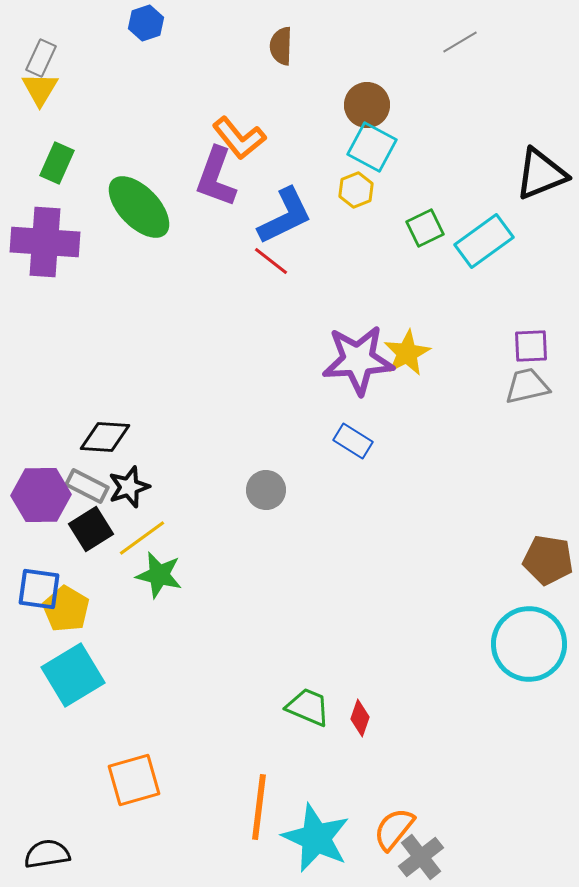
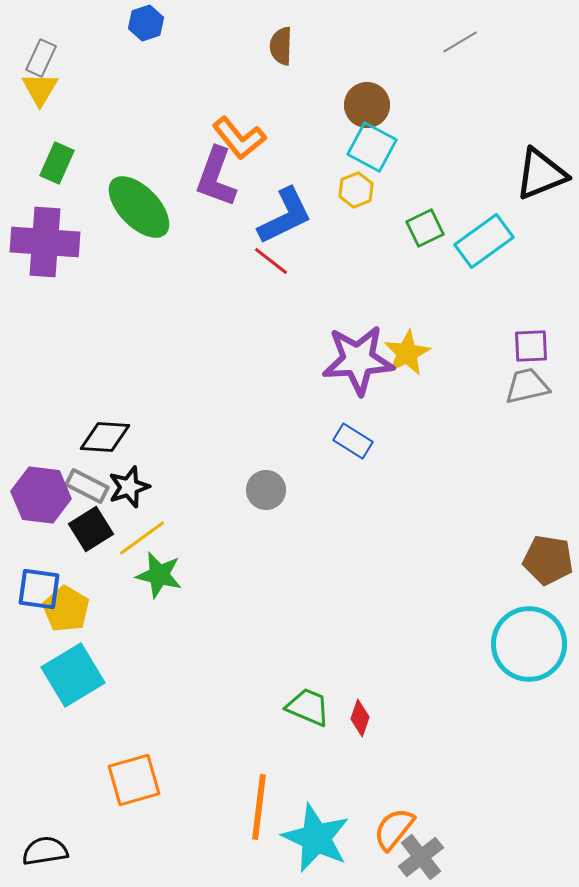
purple hexagon at (41, 495): rotated 8 degrees clockwise
black semicircle at (47, 854): moved 2 px left, 3 px up
